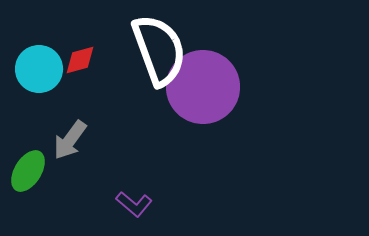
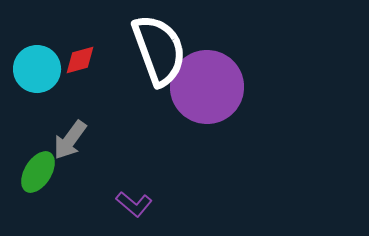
cyan circle: moved 2 px left
purple circle: moved 4 px right
green ellipse: moved 10 px right, 1 px down
